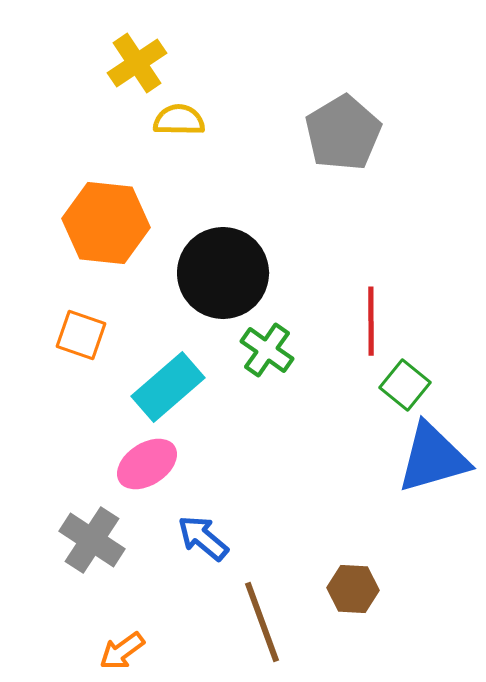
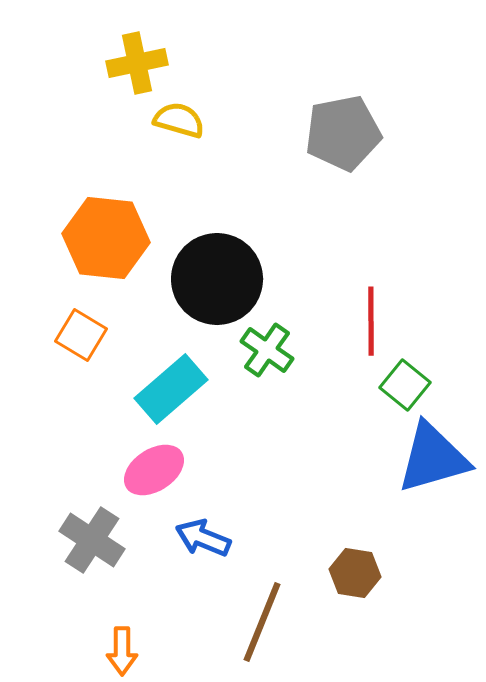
yellow cross: rotated 22 degrees clockwise
yellow semicircle: rotated 15 degrees clockwise
gray pentagon: rotated 20 degrees clockwise
orange hexagon: moved 15 px down
black circle: moved 6 px left, 6 px down
orange square: rotated 12 degrees clockwise
cyan rectangle: moved 3 px right, 2 px down
pink ellipse: moved 7 px right, 6 px down
blue arrow: rotated 18 degrees counterclockwise
brown hexagon: moved 2 px right, 16 px up; rotated 6 degrees clockwise
brown line: rotated 42 degrees clockwise
orange arrow: rotated 54 degrees counterclockwise
